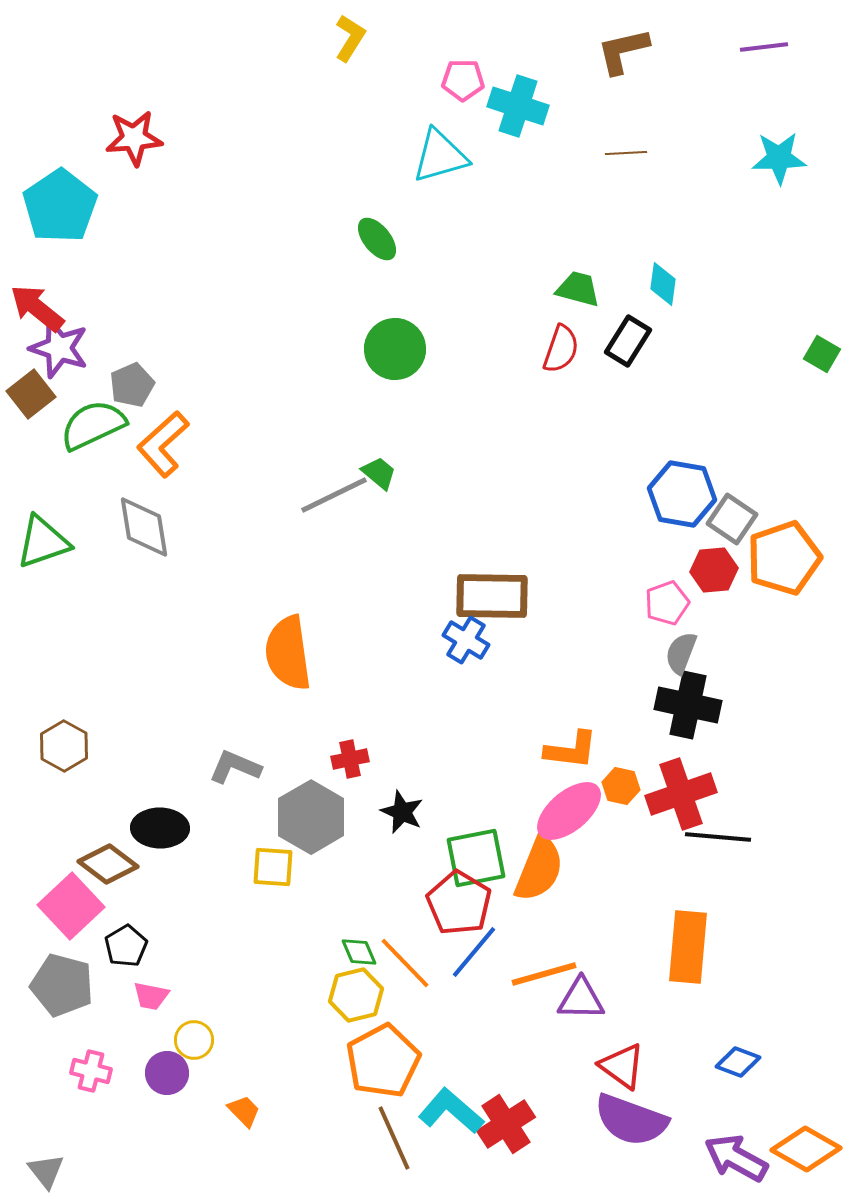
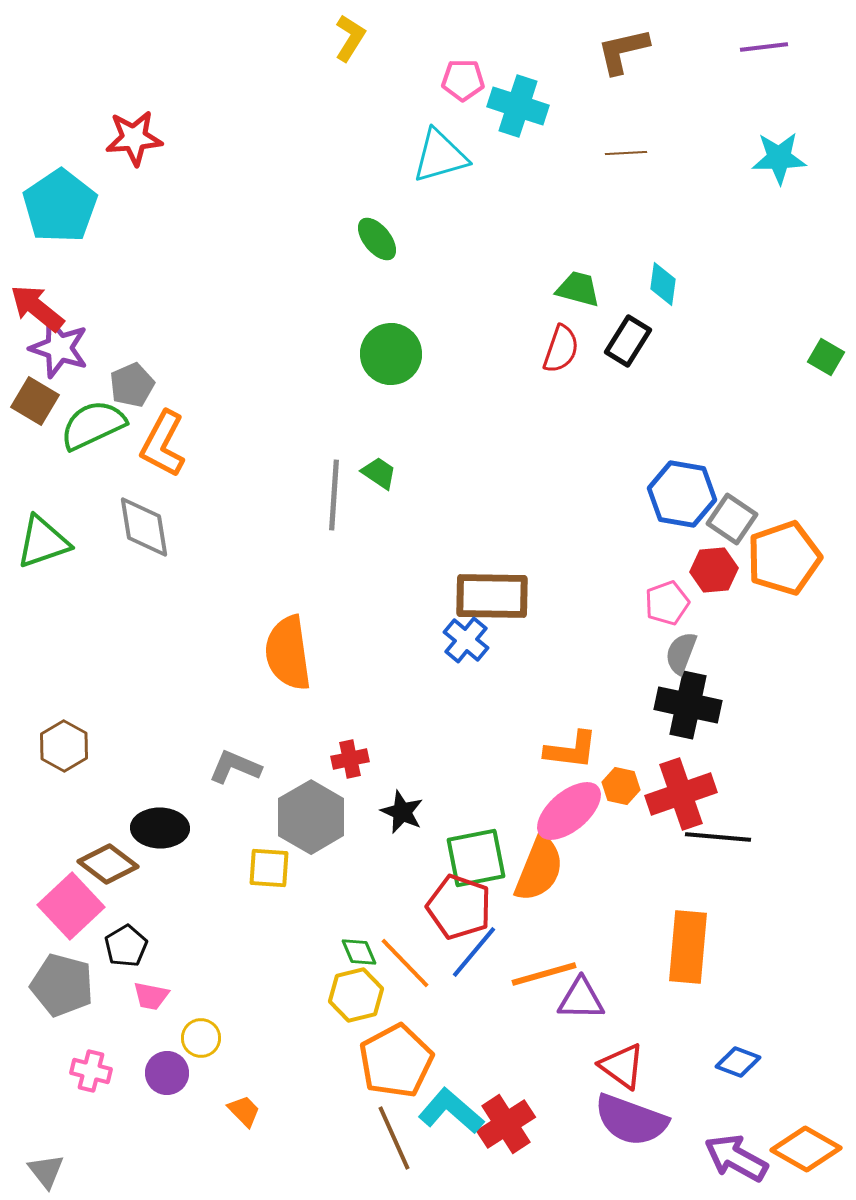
green circle at (395, 349): moved 4 px left, 5 px down
green square at (822, 354): moved 4 px right, 3 px down
brown square at (31, 394): moved 4 px right, 7 px down; rotated 21 degrees counterclockwise
orange L-shape at (163, 444): rotated 20 degrees counterclockwise
green trapezoid at (379, 473): rotated 6 degrees counterclockwise
gray line at (334, 495): rotated 60 degrees counterclockwise
blue cross at (466, 640): rotated 9 degrees clockwise
yellow square at (273, 867): moved 4 px left, 1 px down
red pentagon at (459, 903): moved 4 px down; rotated 12 degrees counterclockwise
yellow circle at (194, 1040): moved 7 px right, 2 px up
orange pentagon at (383, 1061): moved 13 px right
